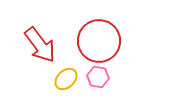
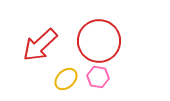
red arrow: rotated 84 degrees clockwise
